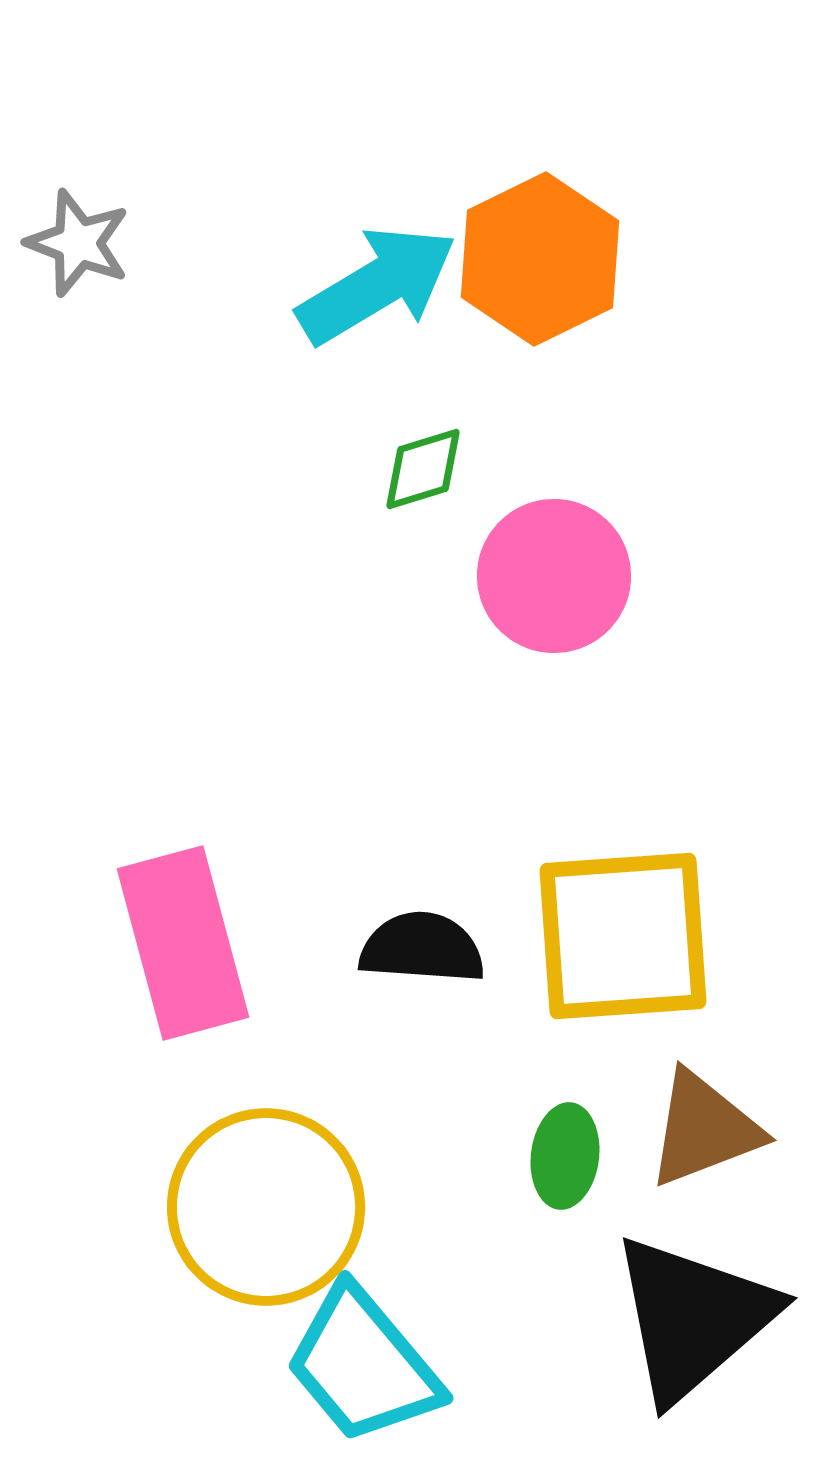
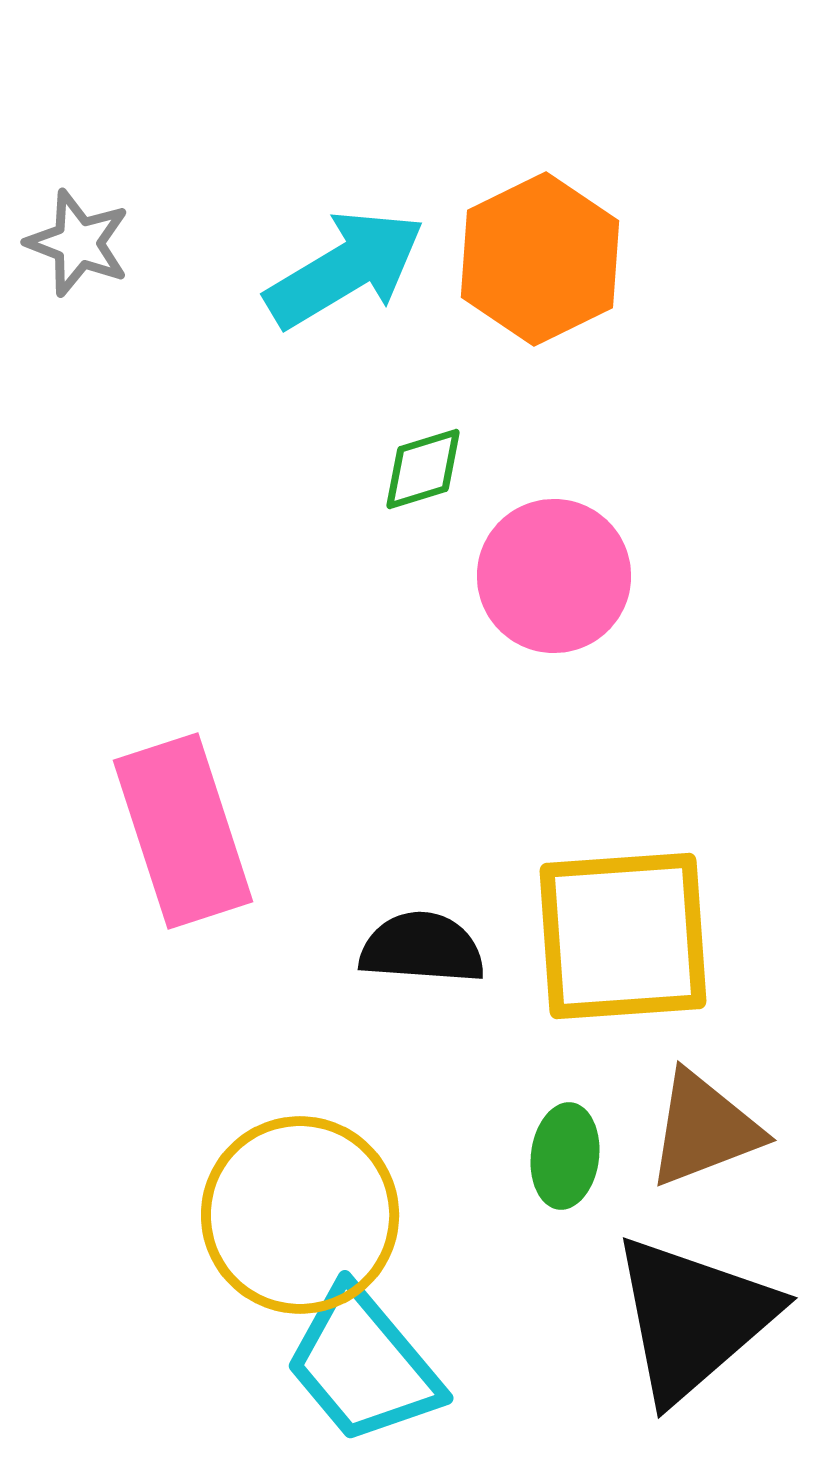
cyan arrow: moved 32 px left, 16 px up
pink rectangle: moved 112 px up; rotated 3 degrees counterclockwise
yellow circle: moved 34 px right, 8 px down
